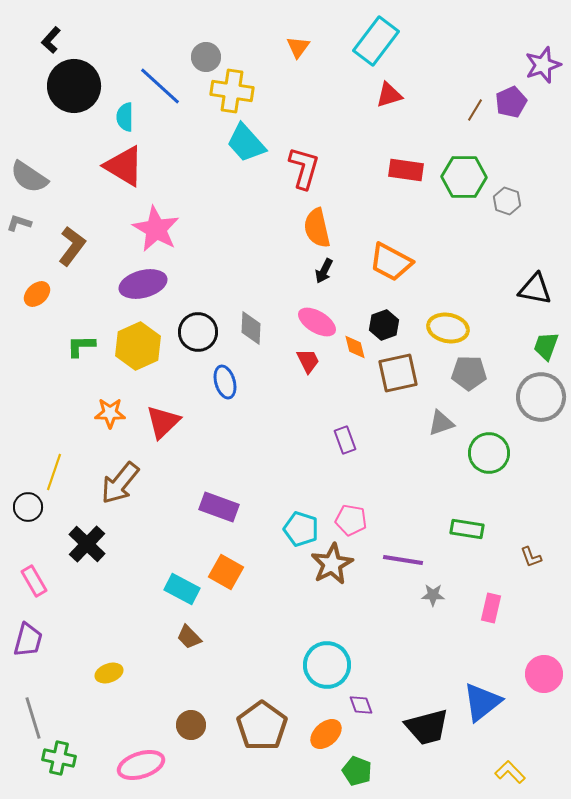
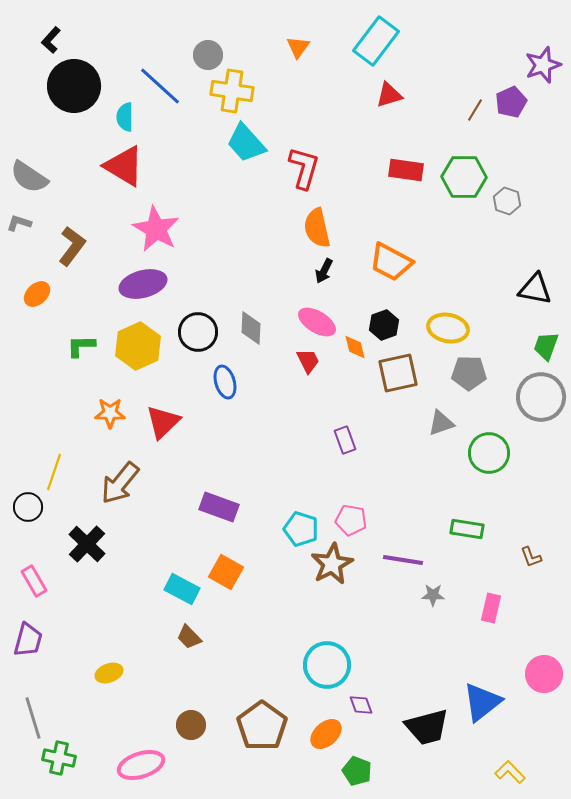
gray circle at (206, 57): moved 2 px right, 2 px up
